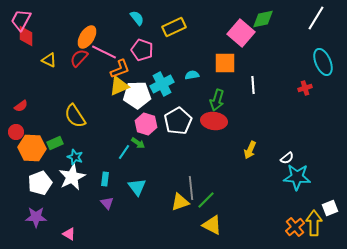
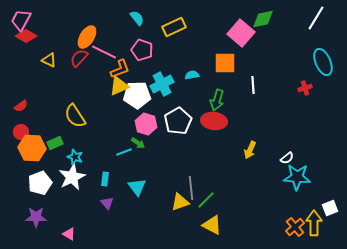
red diamond at (26, 36): rotated 60 degrees counterclockwise
red circle at (16, 132): moved 5 px right
cyan line at (124, 152): rotated 35 degrees clockwise
